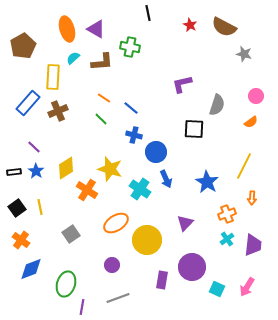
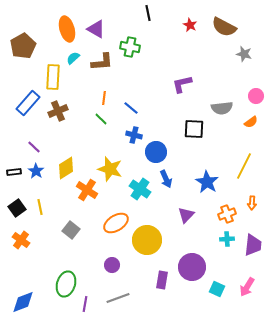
orange line at (104, 98): rotated 64 degrees clockwise
gray semicircle at (217, 105): moved 5 px right, 3 px down; rotated 65 degrees clockwise
orange arrow at (252, 198): moved 5 px down
purple triangle at (185, 223): moved 1 px right, 8 px up
gray square at (71, 234): moved 4 px up; rotated 18 degrees counterclockwise
cyan cross at (227, 239): rotated 32 degrees clockwise
blue diamond at (31, 269): moved 8 px left, 33 px down
purple line at (82, 307): moved 3 px right, 3 px up
